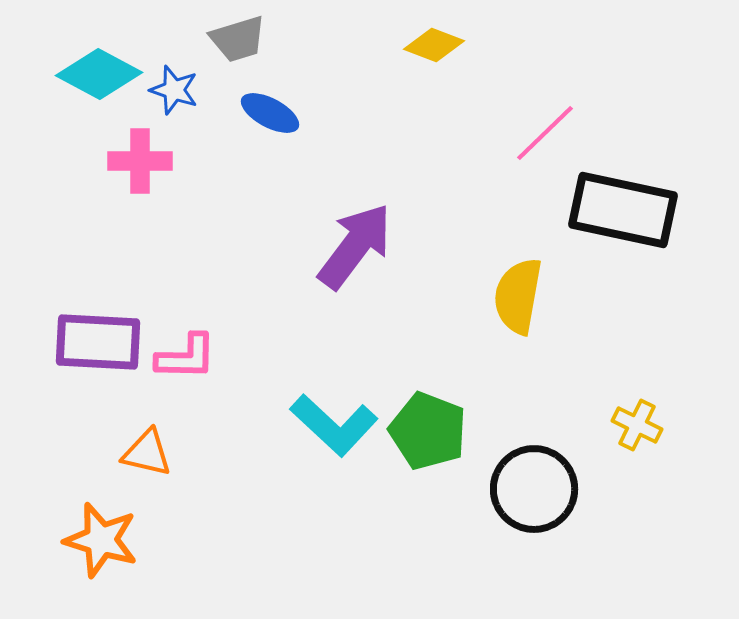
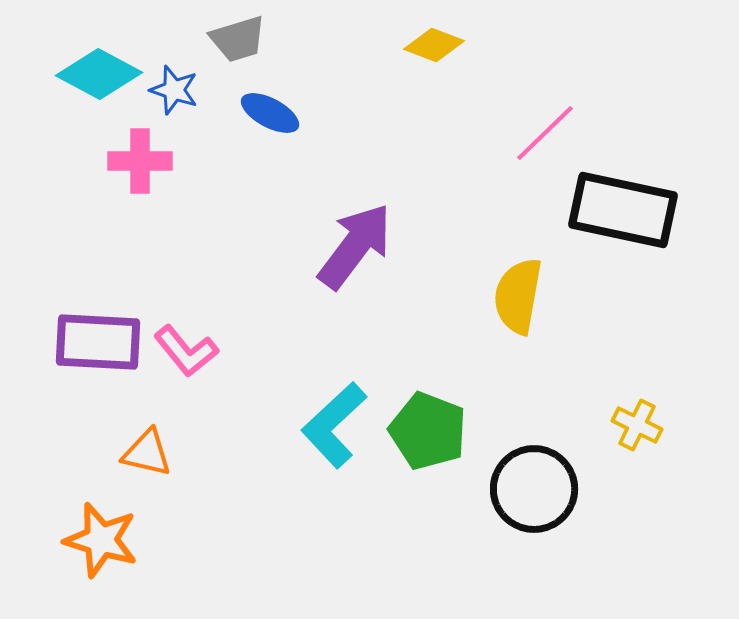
pink L-shape: moved 6 px up; rotated 50 degrees clockwise
cyan L-shape: rotated 94 degrees clockwise
